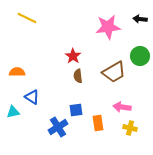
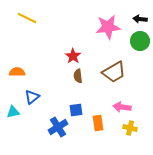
green circle: moved 15 px up
blue triangle: rotated 49 degrees clockwise
